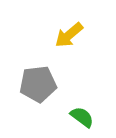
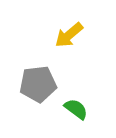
green semicircle: moved 6 px left, 8 px up
